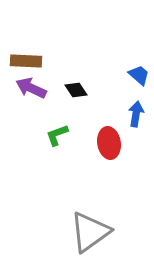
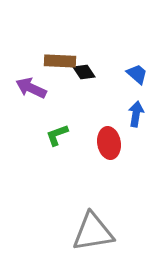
brown rectangle: moved 34 px right
blue trapezoid: moved 2 px left, 1 px up
black diamond: moved 8 px right, 18 px up
gray triangle: moved 3 px right; rotated 27 degrees clockwise
